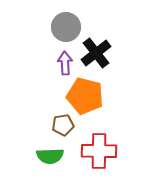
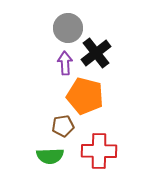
gray circle: moved 2 px right, 1 px down
brown pentagon: moved 1 px down
